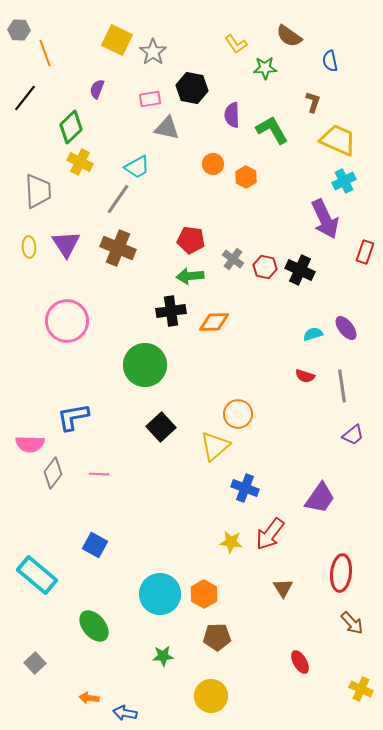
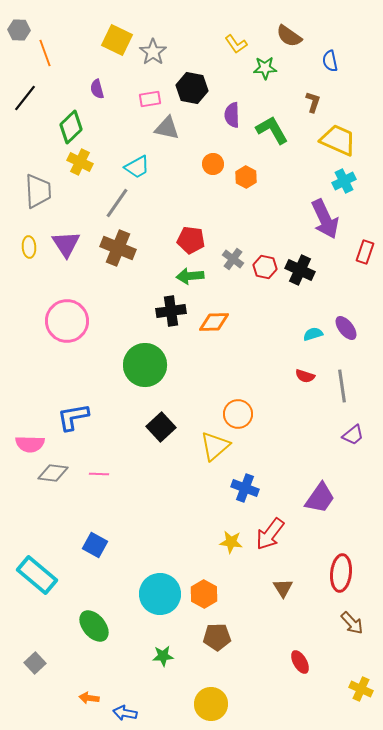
purple semicircle at (97, 89): rotated 36 degrees counterclockwise
gray line at (118, 199): moved 1 px left, 4 px down
gray diamond at (53, 473): rotated 60 degrees clockwise
yellow circle at (211, 696): moved 8 px down
